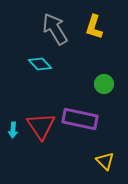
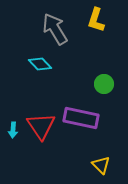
yellow L-shape: moved 2 px right, 7 px up
purple rectangle: moved 1 px right, 1 px up
yellow triangle: moved 4 px left, 4 px down
